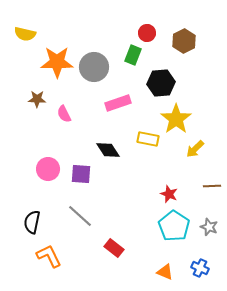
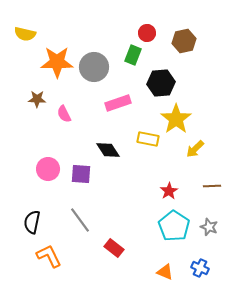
brown hexagon: rotated 15 degrees clockwise
red star: moved 3 px up; rotated 18 degrees clockwise
gray line: moved 4 px down; rotated 12 degrees clockwise
